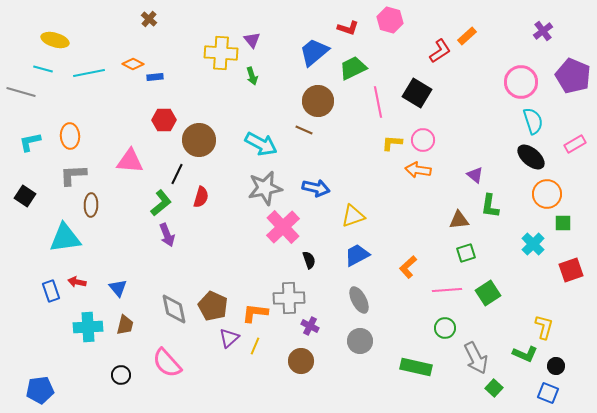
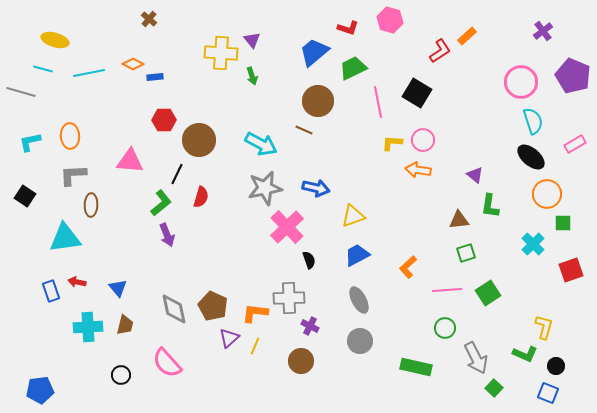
pink cross at (283, 227): moved 4 px right
